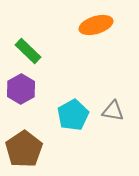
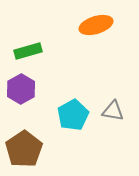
green rectangle: rotated 60 degrees counterclockwise
